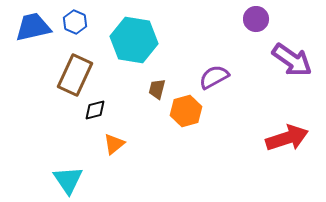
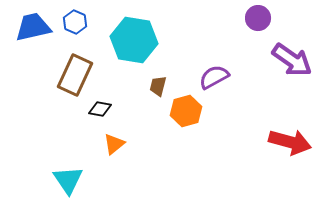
purple circle: moved 2 px right, 1 px up
brown trapezoid: moved 1 px right, 3 px up
black diamond: moved 5 px right, 1 px up; rotated 25 degrees clockwise
red arrow: moved 3 px right, 4 px down; rotated 33 degrees clockwise
